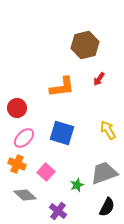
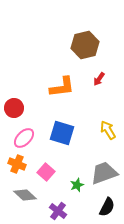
red circle: moved 3 px left
